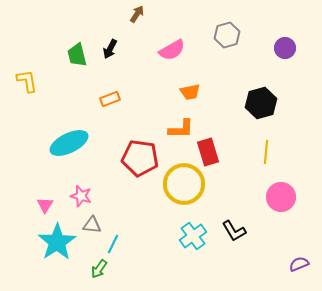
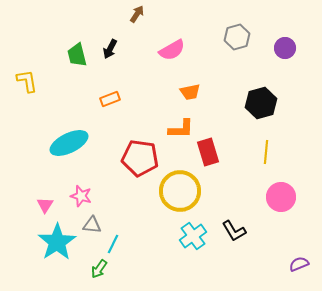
gray hexagon: moved 10 px right, 2 px down
yellow circle: moved 4 px left, 7 px down
